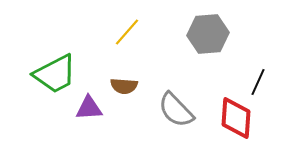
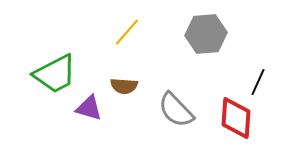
gray hexagon: moved 2 px left
purple triangle: rotated 20 degrees clockwise
